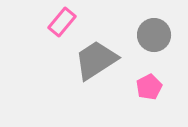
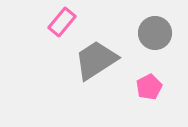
gray circle: moved 1 px right, 2 px up
